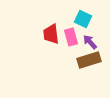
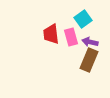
cyan square: rotated 30 degrees clockwise
purple arrow: rotated 35 degrees counterclockwise
brown rectangle: rotated 50 degrees counterclockwise
